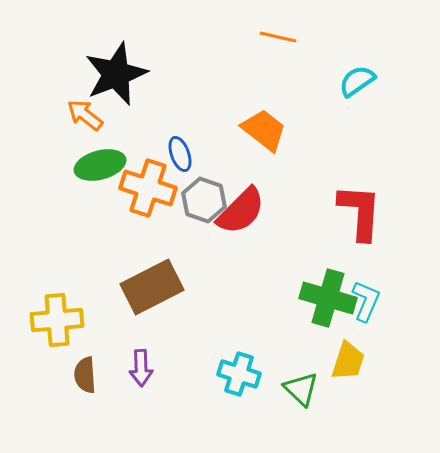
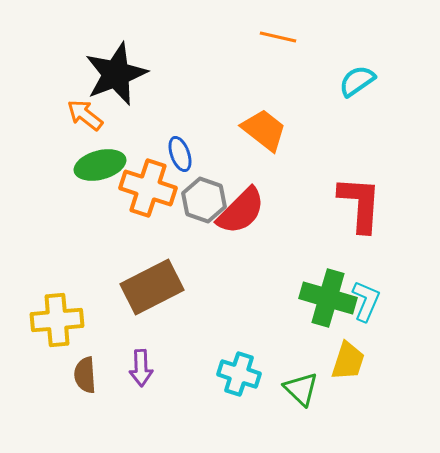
red L-shape: moved 8 px up
